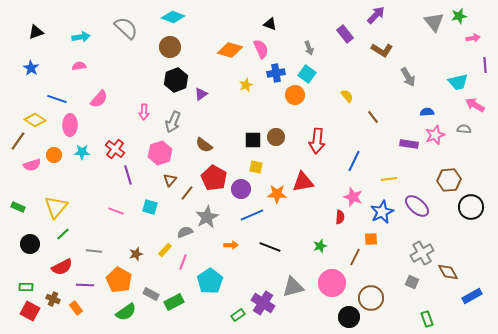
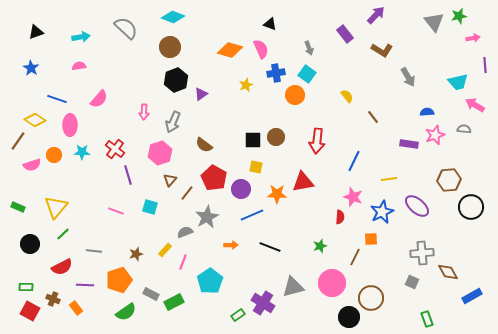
gray cross at (422, 253): rotated 25 degrees clockwise
orange pentagon at (119, 280): rotated 25 degrees clockwise
